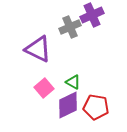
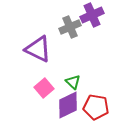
green triangle: rotated 14 degrees clockwise
